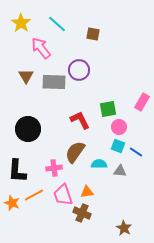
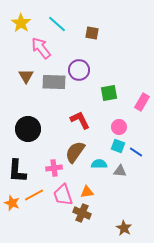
brown square: moved 1 px left, 1 px up
green square: moved 1 px right, 16 px up
